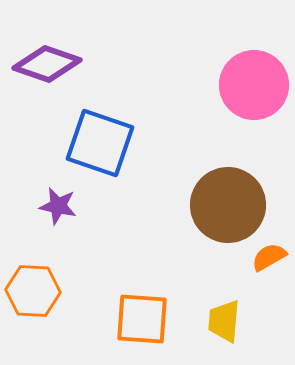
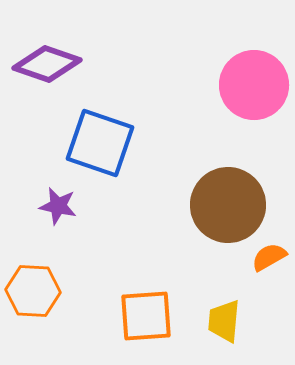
orange square: moved 4 px right, 3 px up; rotated 8 degrees counterclockwise
